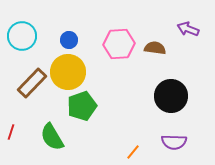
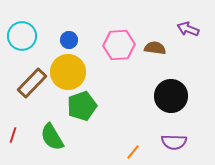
pink hexagon: moved 1 px down
red line: moved 2 px right, 3 px down
